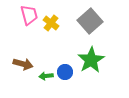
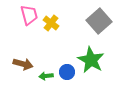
gray square: moved 9 px right
green star: rotated 12 degrees counterclockwise
blue circle: moved 2 px right
